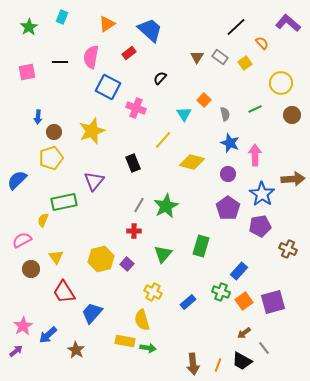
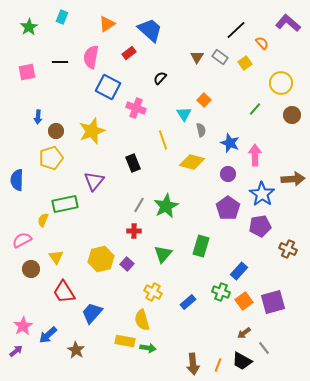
black line at (236, 27): moved 3 px down
green line at (255, 109): rotated 24 degrees counterclockwise
gray semicircle at (225, 114): moved 24 px left, 16 px down
brown circle at (54, 132): moved 2 px right, 1 px up
yellow line at (163, 140): rotated 60 degrees counterclockwise
blue semicircle at (17, 180): rotated 45 degrees counterclockwise
green rectangle at (64, 202): moved 1 px right, 2 px down
